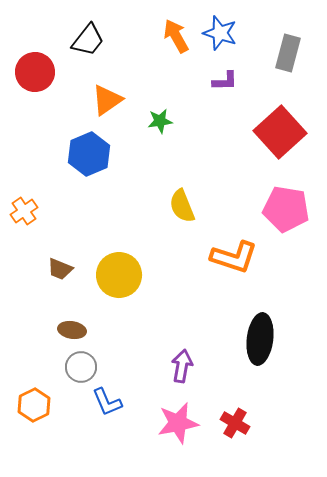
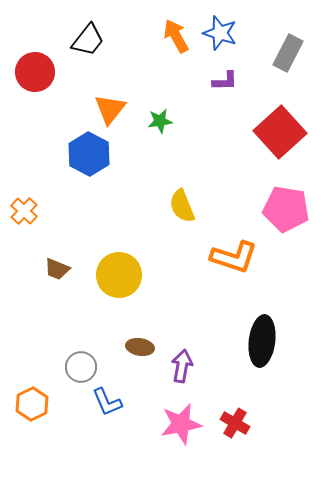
gray rectangle: rotated 12 degrees clockwise
orange triangle: moved 3 px right, 9 px down; rotated 16 degrees counterclockwise
blue hexagon: rotated 9 degrees counterclockwise
orange cross: rotated 12 degrees counterclockwise
brown trapezoid: moved 3 px left
brown ellipse: moved 68 px right, 17 px down
black ellipse: moved 2 px right, 2 px down
orange hexagon: moved 2 px left, 1 px up
pink star: moved 3 px right, 1 px down
